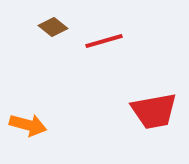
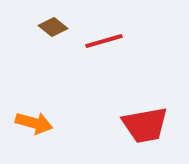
red trapezoid: moved 9 px left, 14 px down
orange arrow: moved 6 px right, 2 px up
